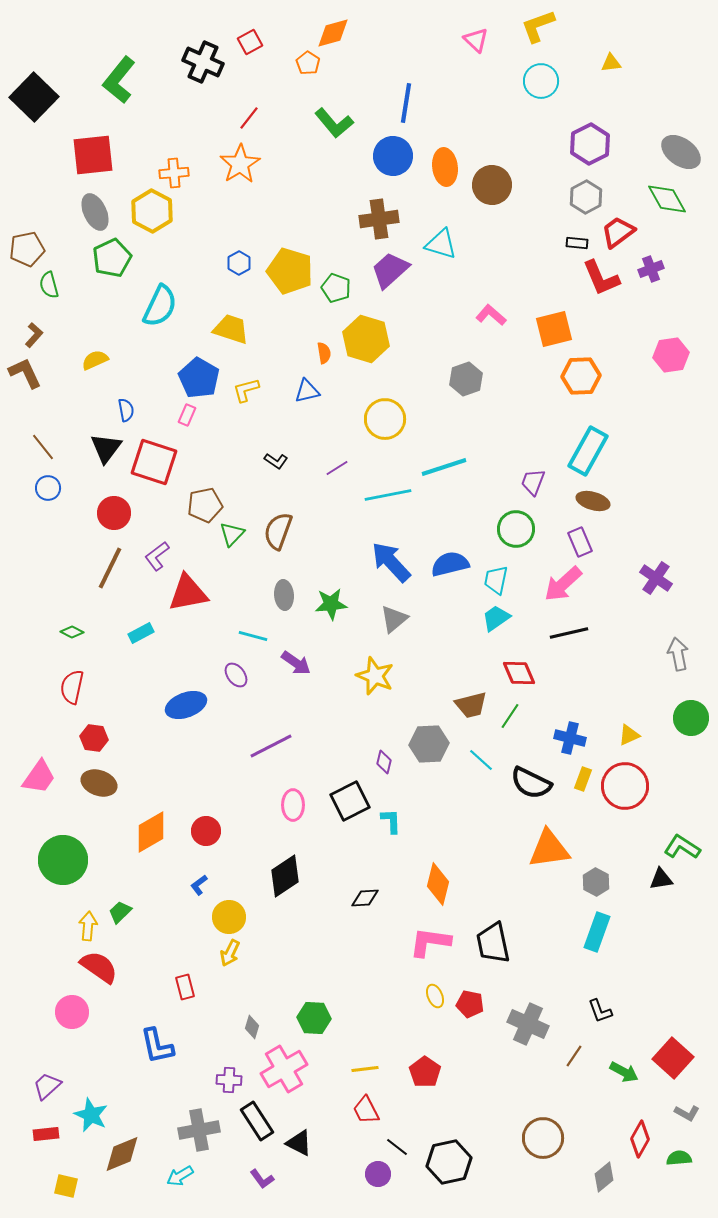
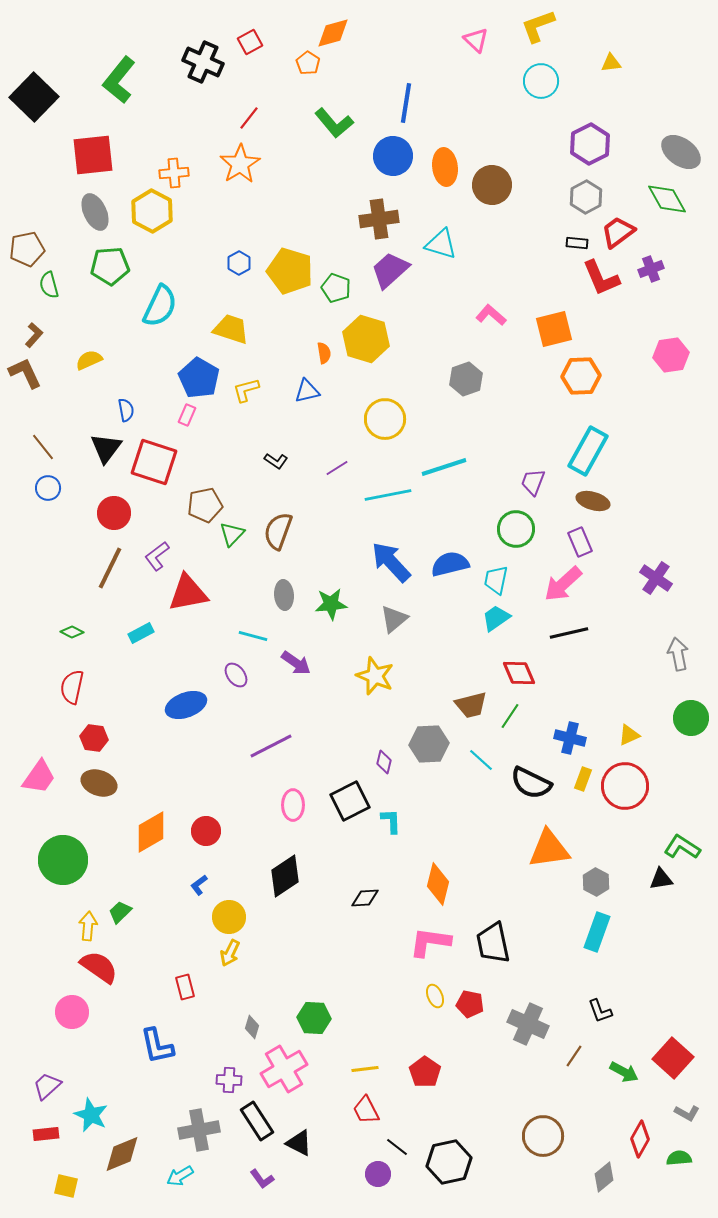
green pentagon at (112, 258): moved 2 px left, 8 px down; rotated 21 degrees clockwise
yellow semicircle at (95, 360): moved 6 px left
brown circle at (543, 1138): moved 2 px up
